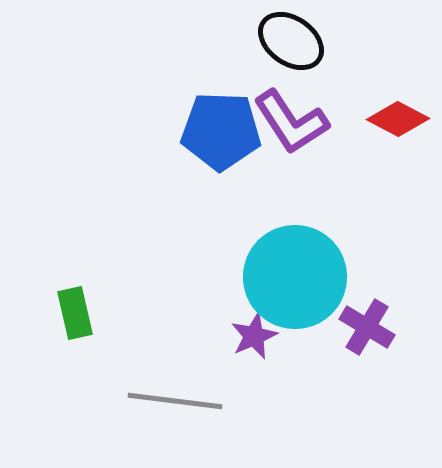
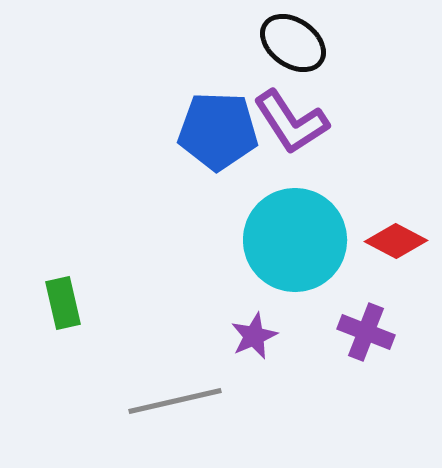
black ellipse: moved 2 px right, 2 px down
red diamond: moved 2 px left, 122 px down
blue pentagon: moved 3 px left
cyan circle: moved 37 px up
green rectangle: moved 12 px left, 10 px up
purple cross: moved 1 px left, 5 px down; rotated 10 degrees counterclockwise
gray line: rotated 20 degrees counterclockwise
